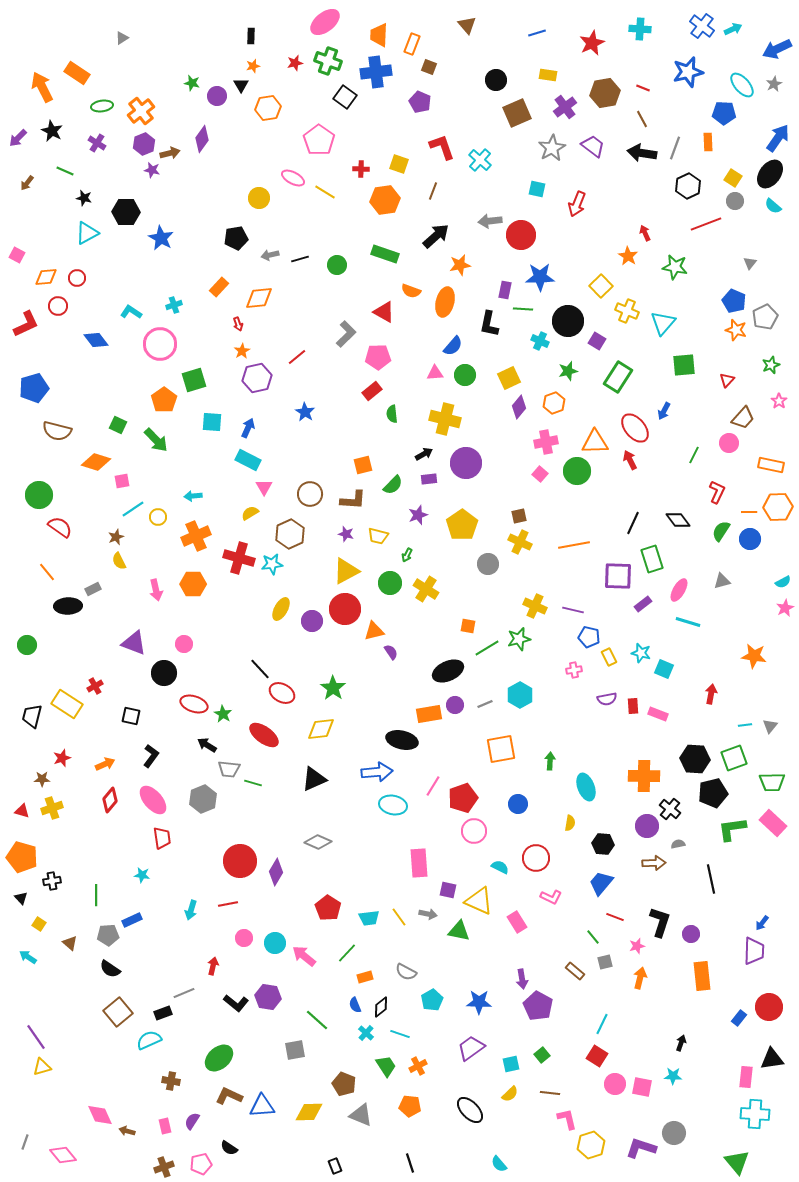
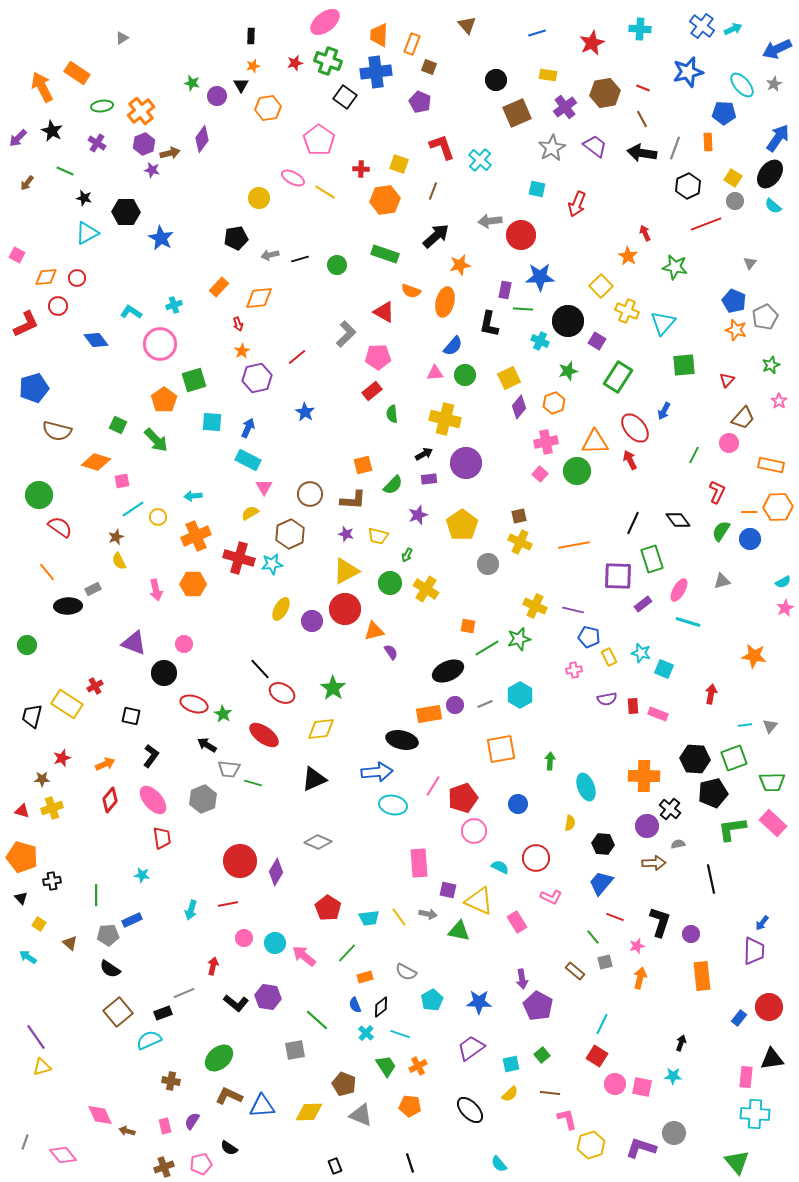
purple trapezoid at (593, 146): moved 2 px right
